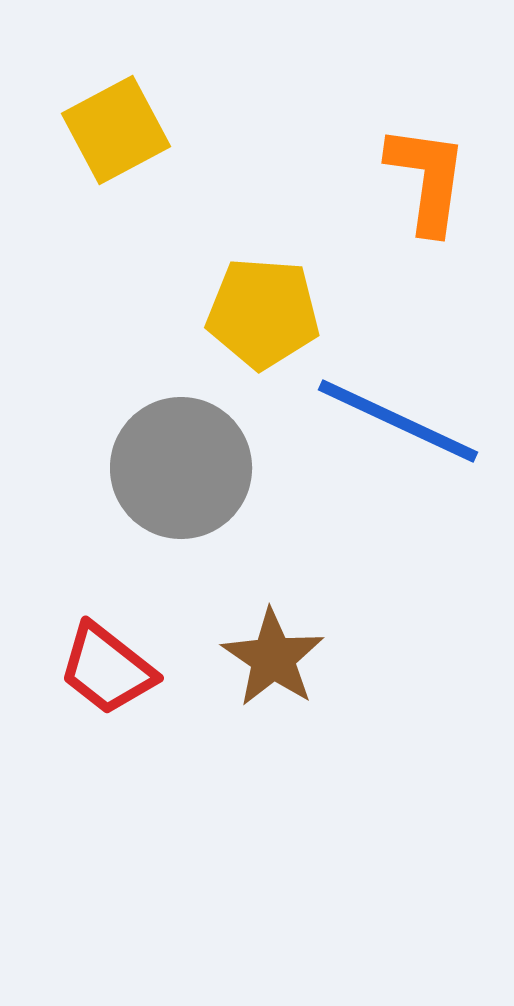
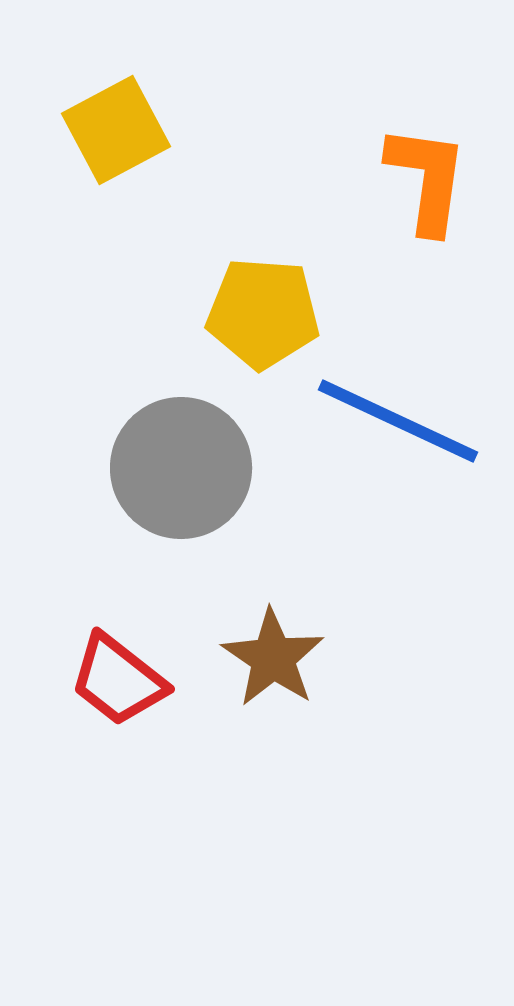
red trapezoid: moved 11 px right, 11 px down
